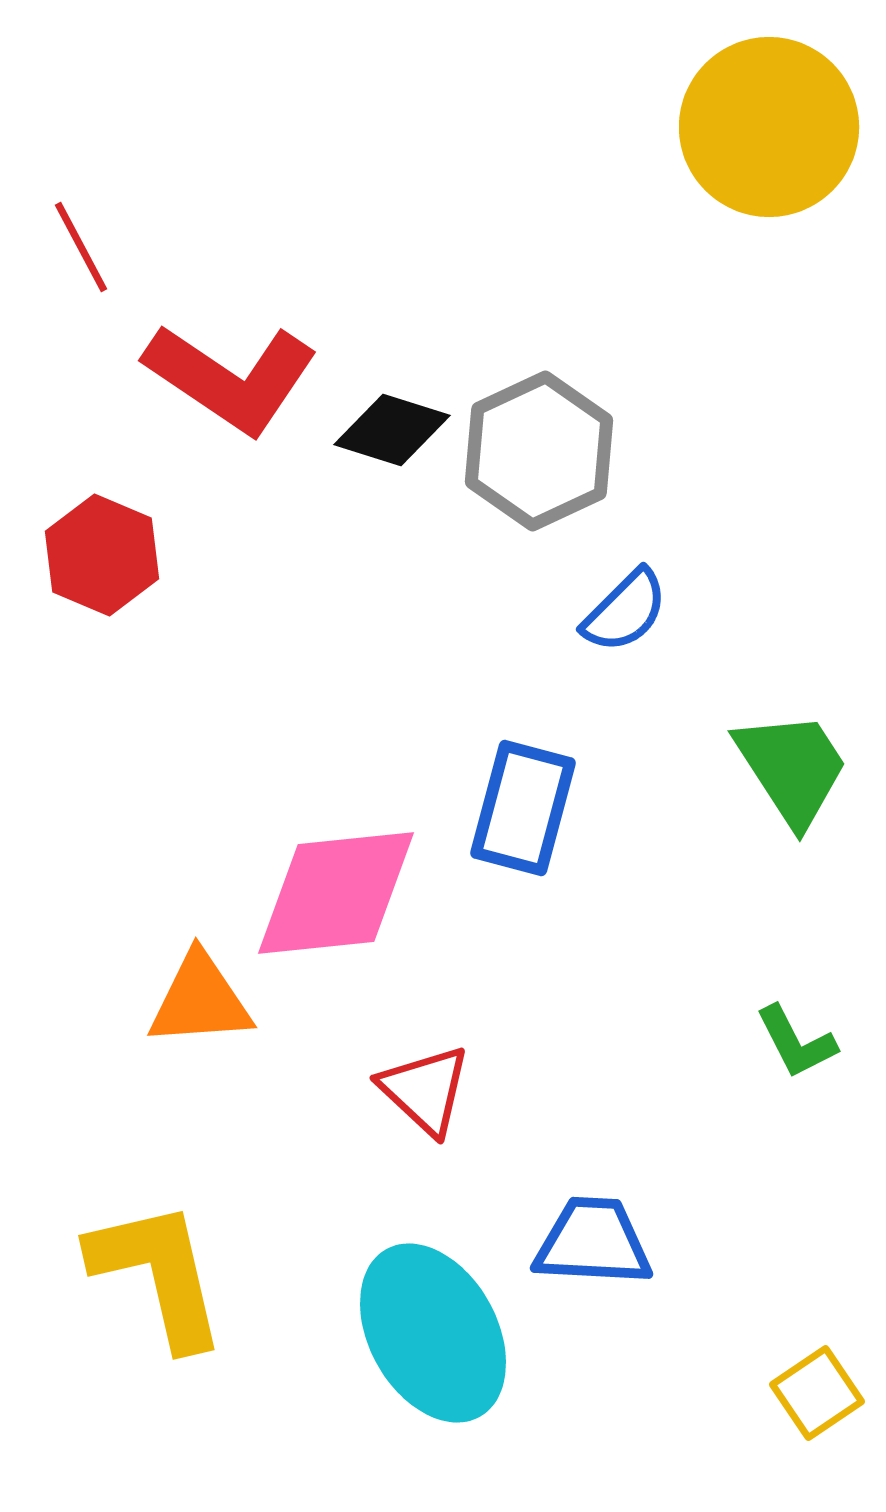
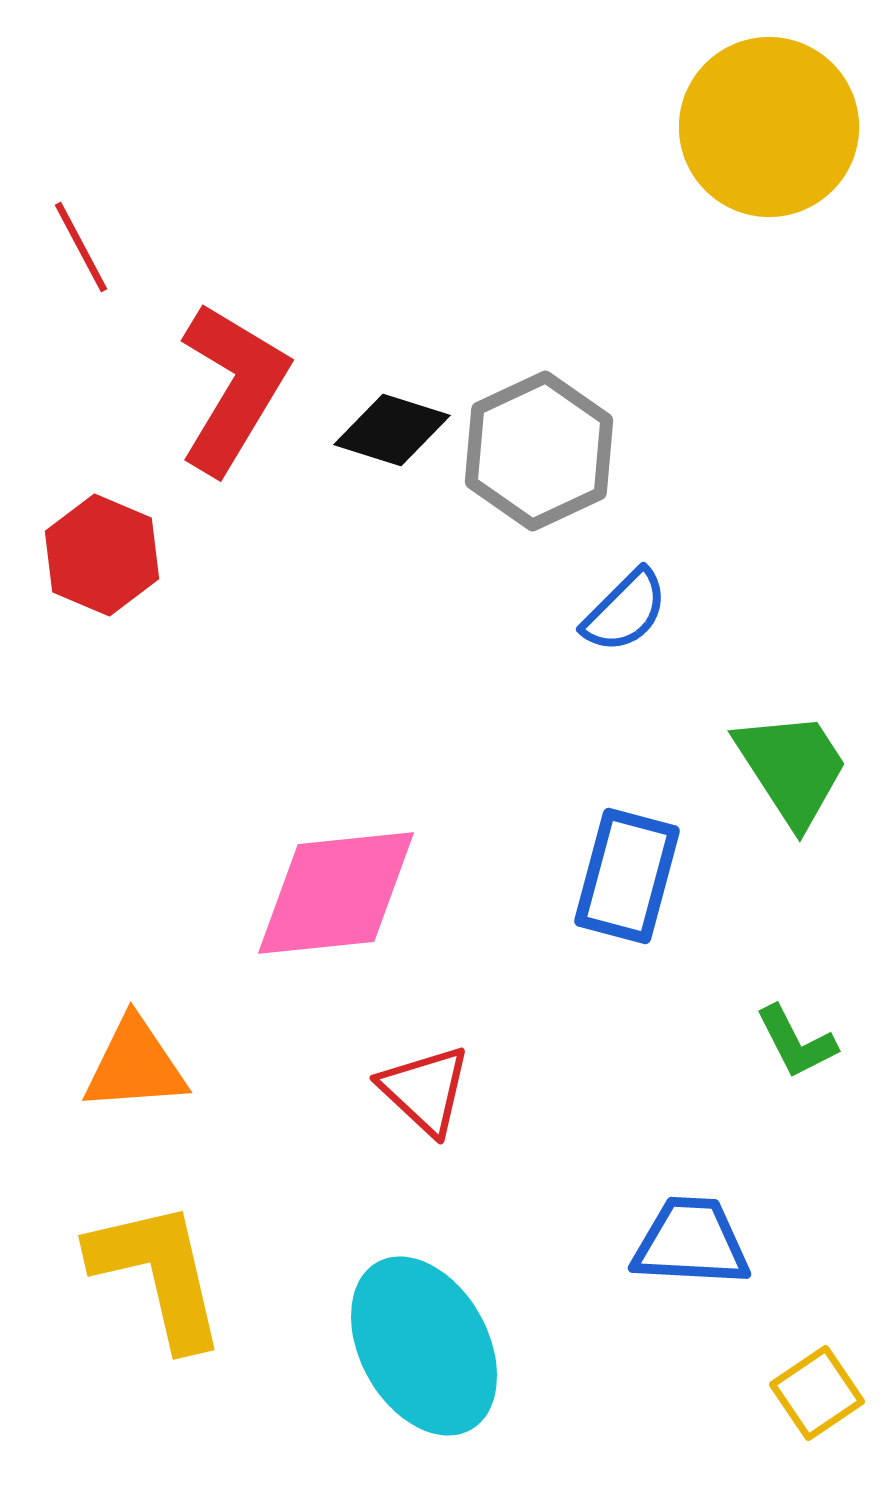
red L-shape: moved 2 px right, 10 px down; rotated 93 degrees counterclockwise
blue rectangle: moved 104 px right, 68 px down
orange triangle: moved 65 px left, 65 px down
blue trapezoid: moved 98 px right
cyan ellipse: moved 9 px left, 13 px down
